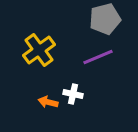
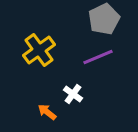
gray pentagon: moved 1 px left; rotated 12 degrees counterclockwise
white cross: rotated 24 degrees clockwise
orange arrow: moved 1 px left, 10 px down; rotated 24 degrees clockwise
